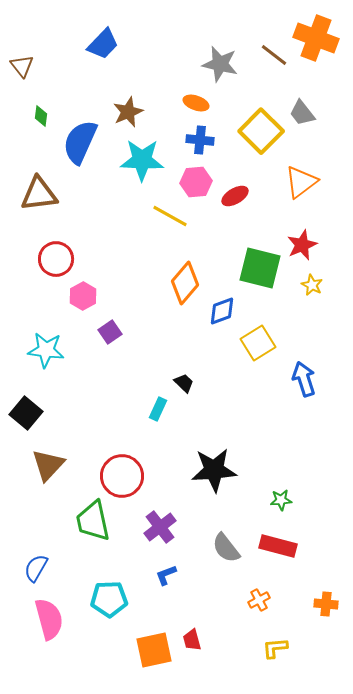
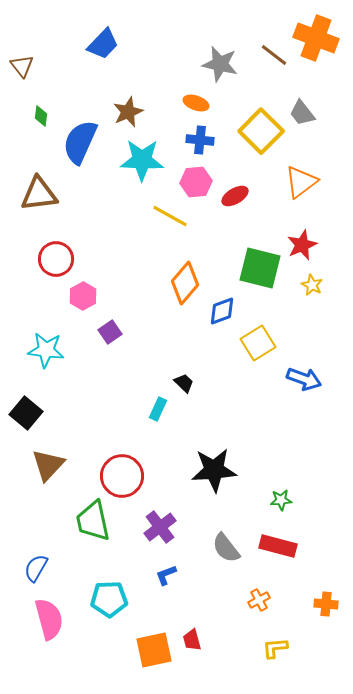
blue arrow at (304, 379): rotated 128 degrees clockwise
